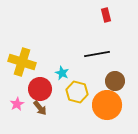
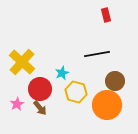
yellow cross: rotated 24 degrees clockwise
cyan star: rotated 24 degrees clockwise
yellow hexagon: moved 1 px left
